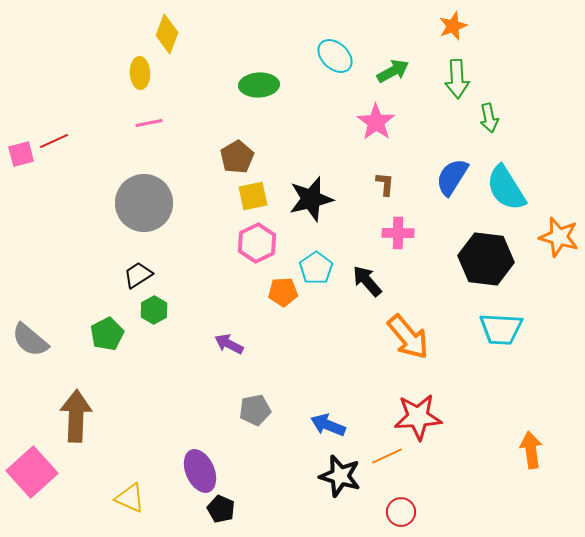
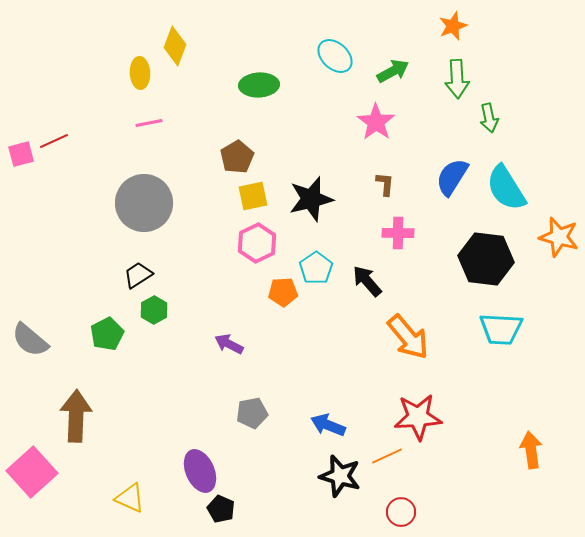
yellow diamond at (167, 34): moved 8 px right, 12 px down
gray pentagon at (255, 410): moved 3 px left, 3 px down
